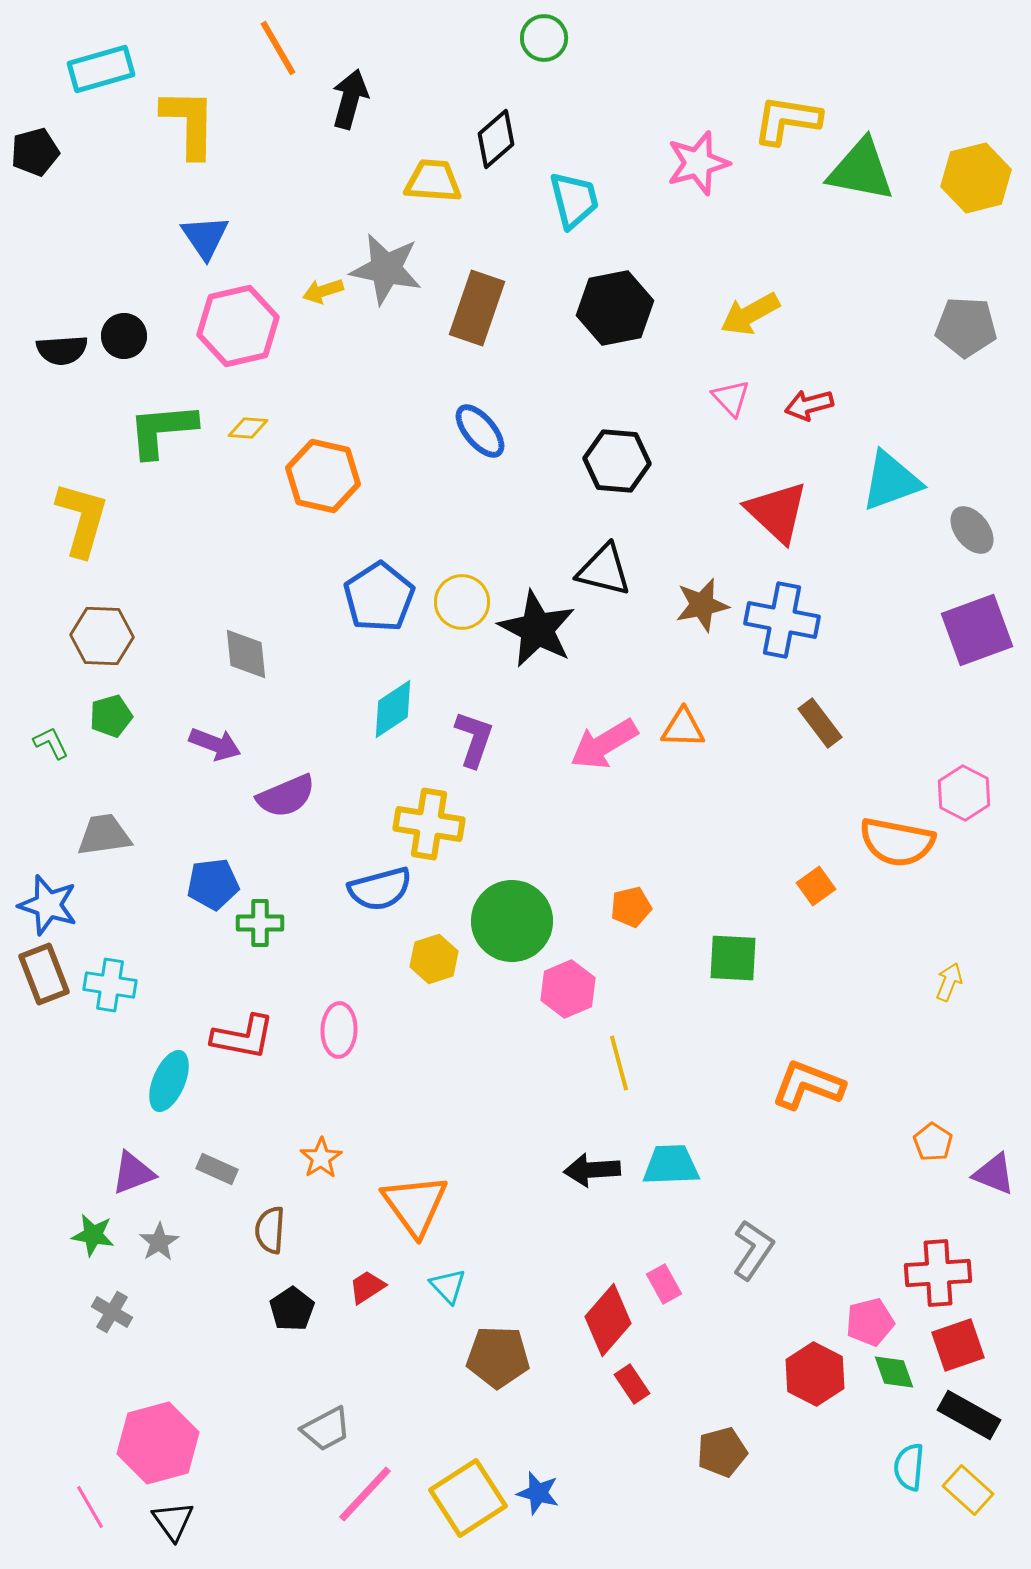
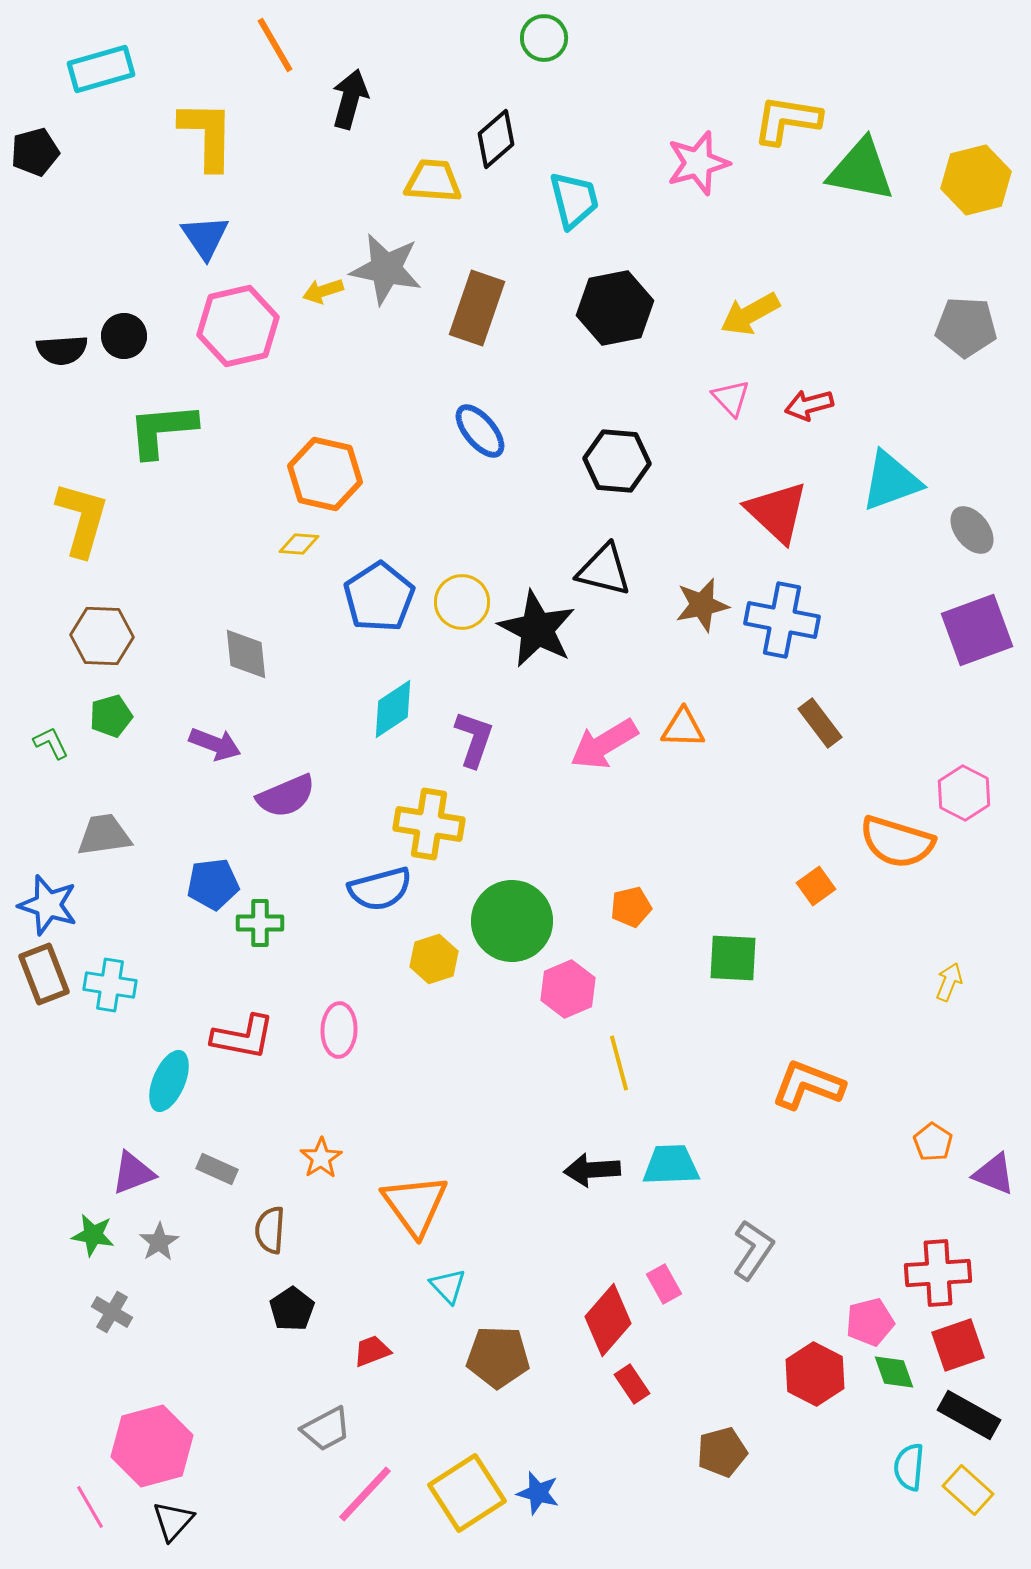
orange line at (278, 48): moved 3 px left, 3 px up
yellow L-shape at (189, 123): moved 18 px right, 12 px down
yellow hexagon at (976, 178): moved 2 px down
yellow diamond at (248, 428): moved 51 px right, 116 px down
orange hexagon at (323, 476): moved 2 px right, 2 px up
orange semicircle at (897, 842): rotated 6 degrees clockwise
red trapezoid at (367, 1287): moved 5 px right, 64 px down; rotated 12 degrees clockwise
pink hexagon at (158, 1443): moved 6 px left, 3 px down
yellow square at (468, 1498): moved 1 px left, 5 px up
black triangle at (173, 1521): rotated 18 degrees clockwise
